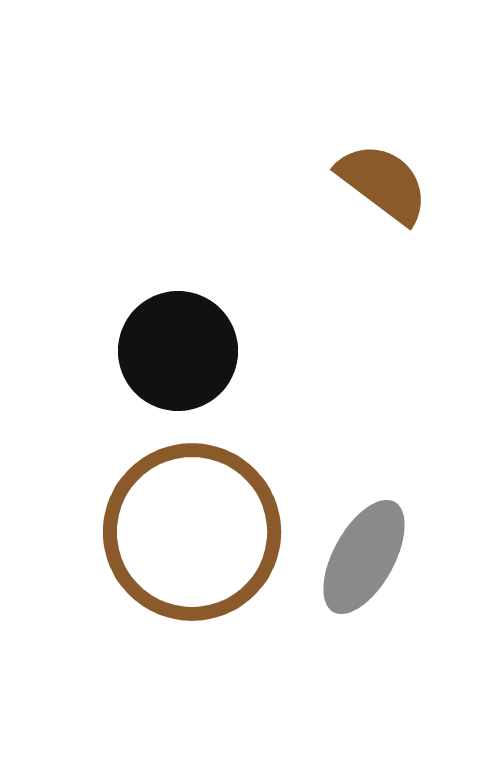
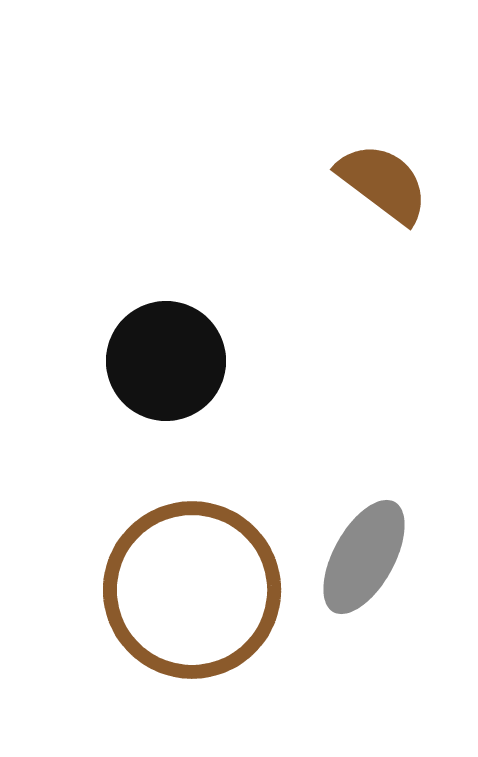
black circle: moved 12 px left, 10 px down
brown circle: moved 58 px down
